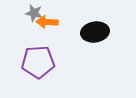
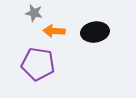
orange arrow: moved 7 px right, 9 px down
purple pentagon: moved 2 px down; rotated 12 degrees clockwise
